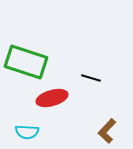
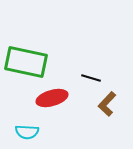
green rectangle: rotated 6 degrees counterclockwise
brown L-shape: moved 27 px up
